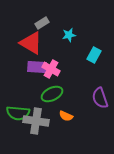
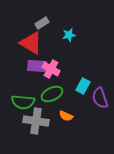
cyan rectangle: moved 11 px left, 31 px down
purple rectangle: moved 1 px up
green semicircle: moved 5 px right, 11 px up
